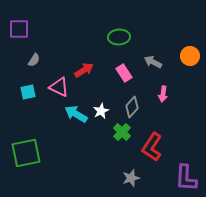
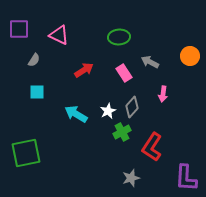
gray arrow: moved 3 px left
pink triangle: moved 52 px up
cyan square: moved 9 px right; rotated 14 degrees clockwise
white star: moved 7 px right
green cross: rotated 18 degrees clockwise
